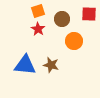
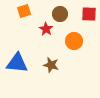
orange square: moved 14 px left
brown circle: moved 2 px left, 5 px up
red star: moved 8 px right
blue triangle: moved 8 px left, 2 px up
